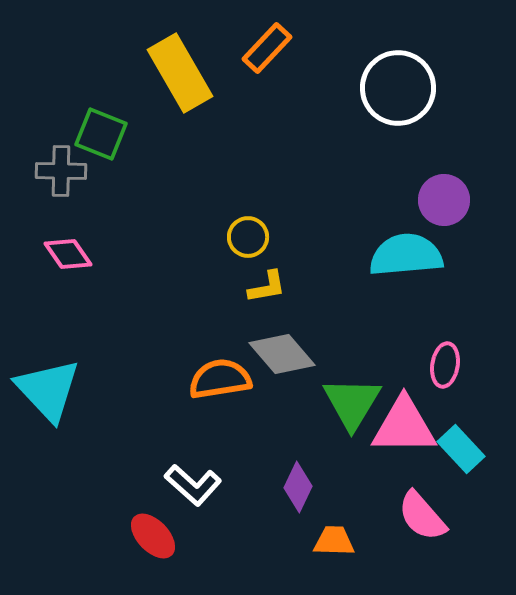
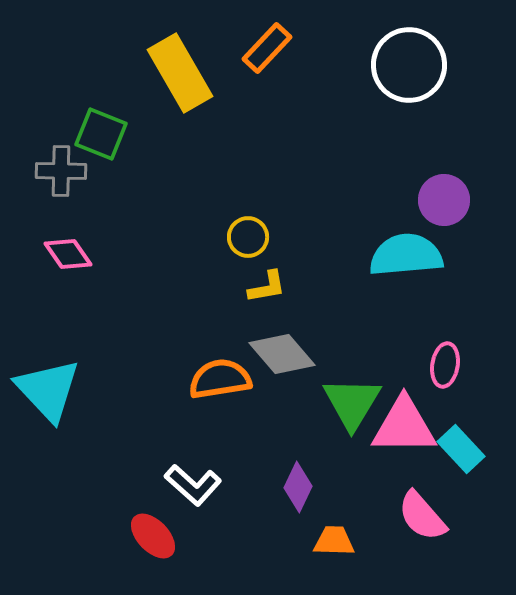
white circle: moved 11 px right, 23 px up
